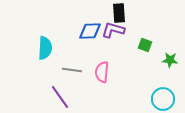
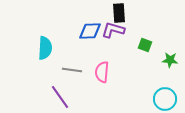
cyan circle: moved 2 px right
